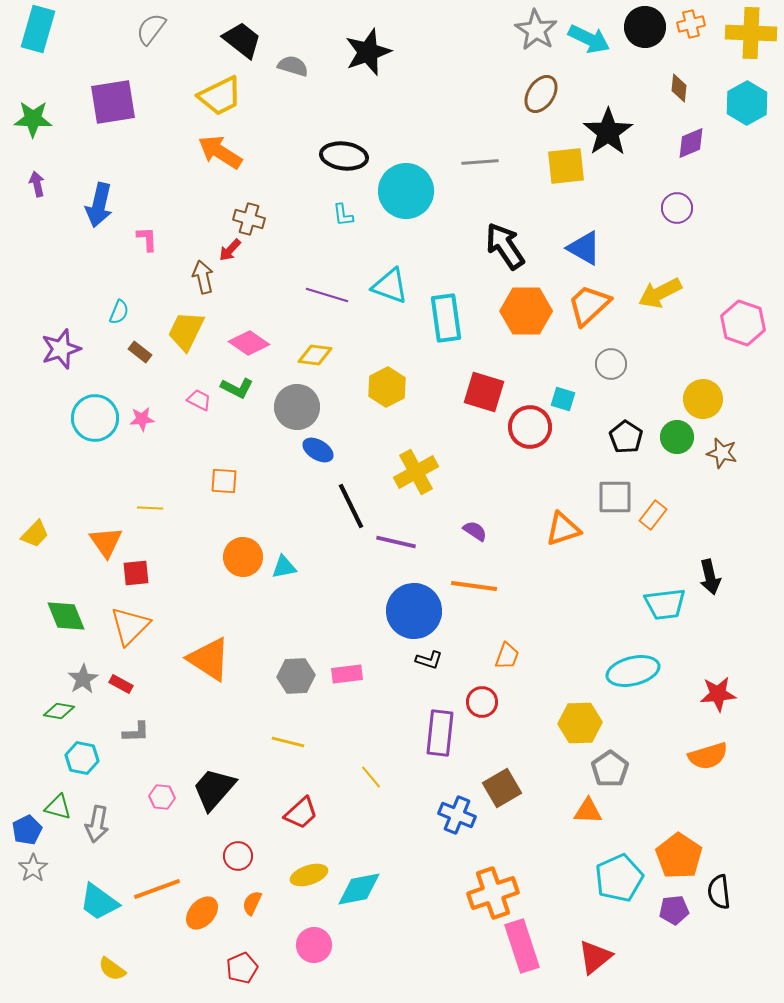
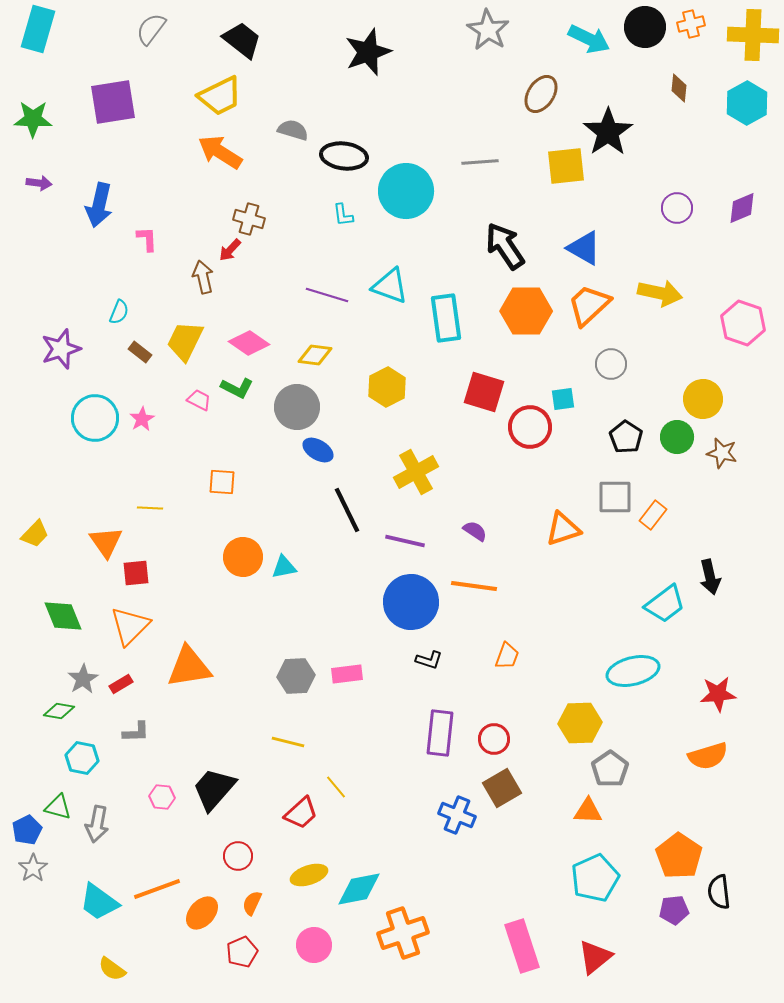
gray star at (536, 30): moved 48 px left
yellow cross at (751, 33): moved 2 px right, 2 px down
gray semicircle at (293, 66): moved 64 px down
purple diamond at (691, 143): moved 51 px right, 65 px down
purple arrow at (37, 184): moved 2 px right, 1 px up; rotated 110 degrees clockwise
yellow arrow at (660, 293): rotated 141 degrees counterclockwise
yellow trapezoid at (186, 331): moved 1 px left, 10 px down
cyan square at (563, 399): rotated 25 degrees counterclockwise
pink star at (142, 419): rotated 25 degrees counterclockwise
orange square at (224, 481): moved 2 px left, 1 px down
black line at (351, 506): moved 4 px left, 4 px down
purple line at (396, 542): moved 9 px right, 1 px up
cyan trapezoid at (665, 604): rotated 30 degrees counterclockwise
blue circle at (414, 611): moved 3 px left, 9 px up
green diamond at (66, 616): moved 3 px left
orange triangle at (209, 659): moved 20 px left, 8 px down; rotated 42 degrees counterclockwise
red rectangle at (121, 684): rotated 60 degrees counterclockwise
red circle at (482, 702): moved 12 px right, 37 px down
yellow line at (371, 777): moved 35 px left, 10 px down
cyan pentagon at (619, 878): moved 24 px left
orange cross at (493, 893): moved 90 px left, 40 px down
red pentagon at (242, 968): moved 16 px up
